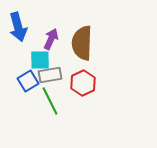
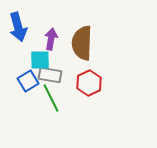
purple arrow: rotated 15 degrees counterclockwise
gray rectangle: rotated 20 degrees clockwise
red hexagon: moved 6 px right
green line: moved 1 px right, 3 px up
